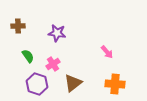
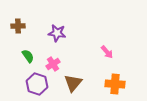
brown triangle: rotated 12 degrees counterclockwise
